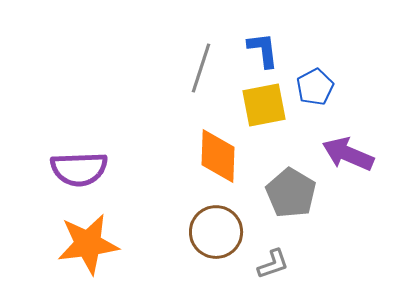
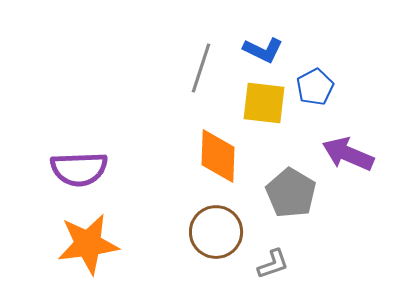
blue L-shape: rotated 123 degrees clockwise
yellow square: moved 2 px up; rotated 18 degrees clockwise
